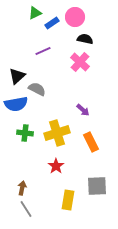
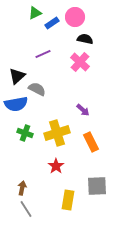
purple line: moved 3 px down
green cross: rotated 14 degrees clockwise
